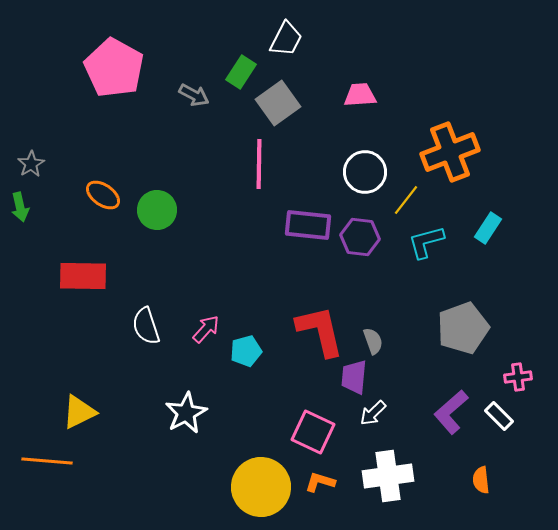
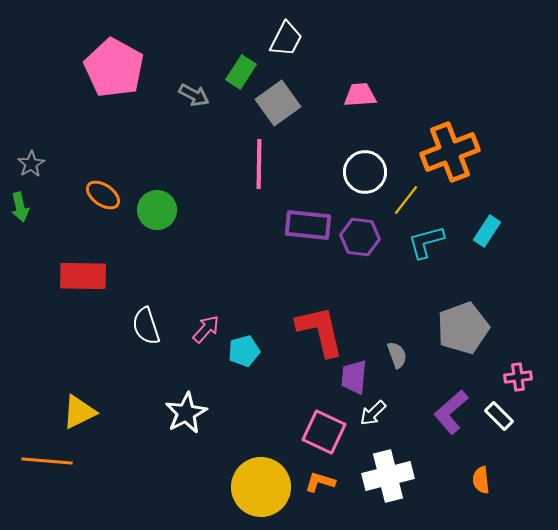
cyan rectangle: moved 1 px left, 3 px down
gray semicircle: moved 24 px right, 14 px down
cyan pentagon: moved 2 px left
pink square: moved 11 px right
white cross: rotated 6 degrees counterclockwise
